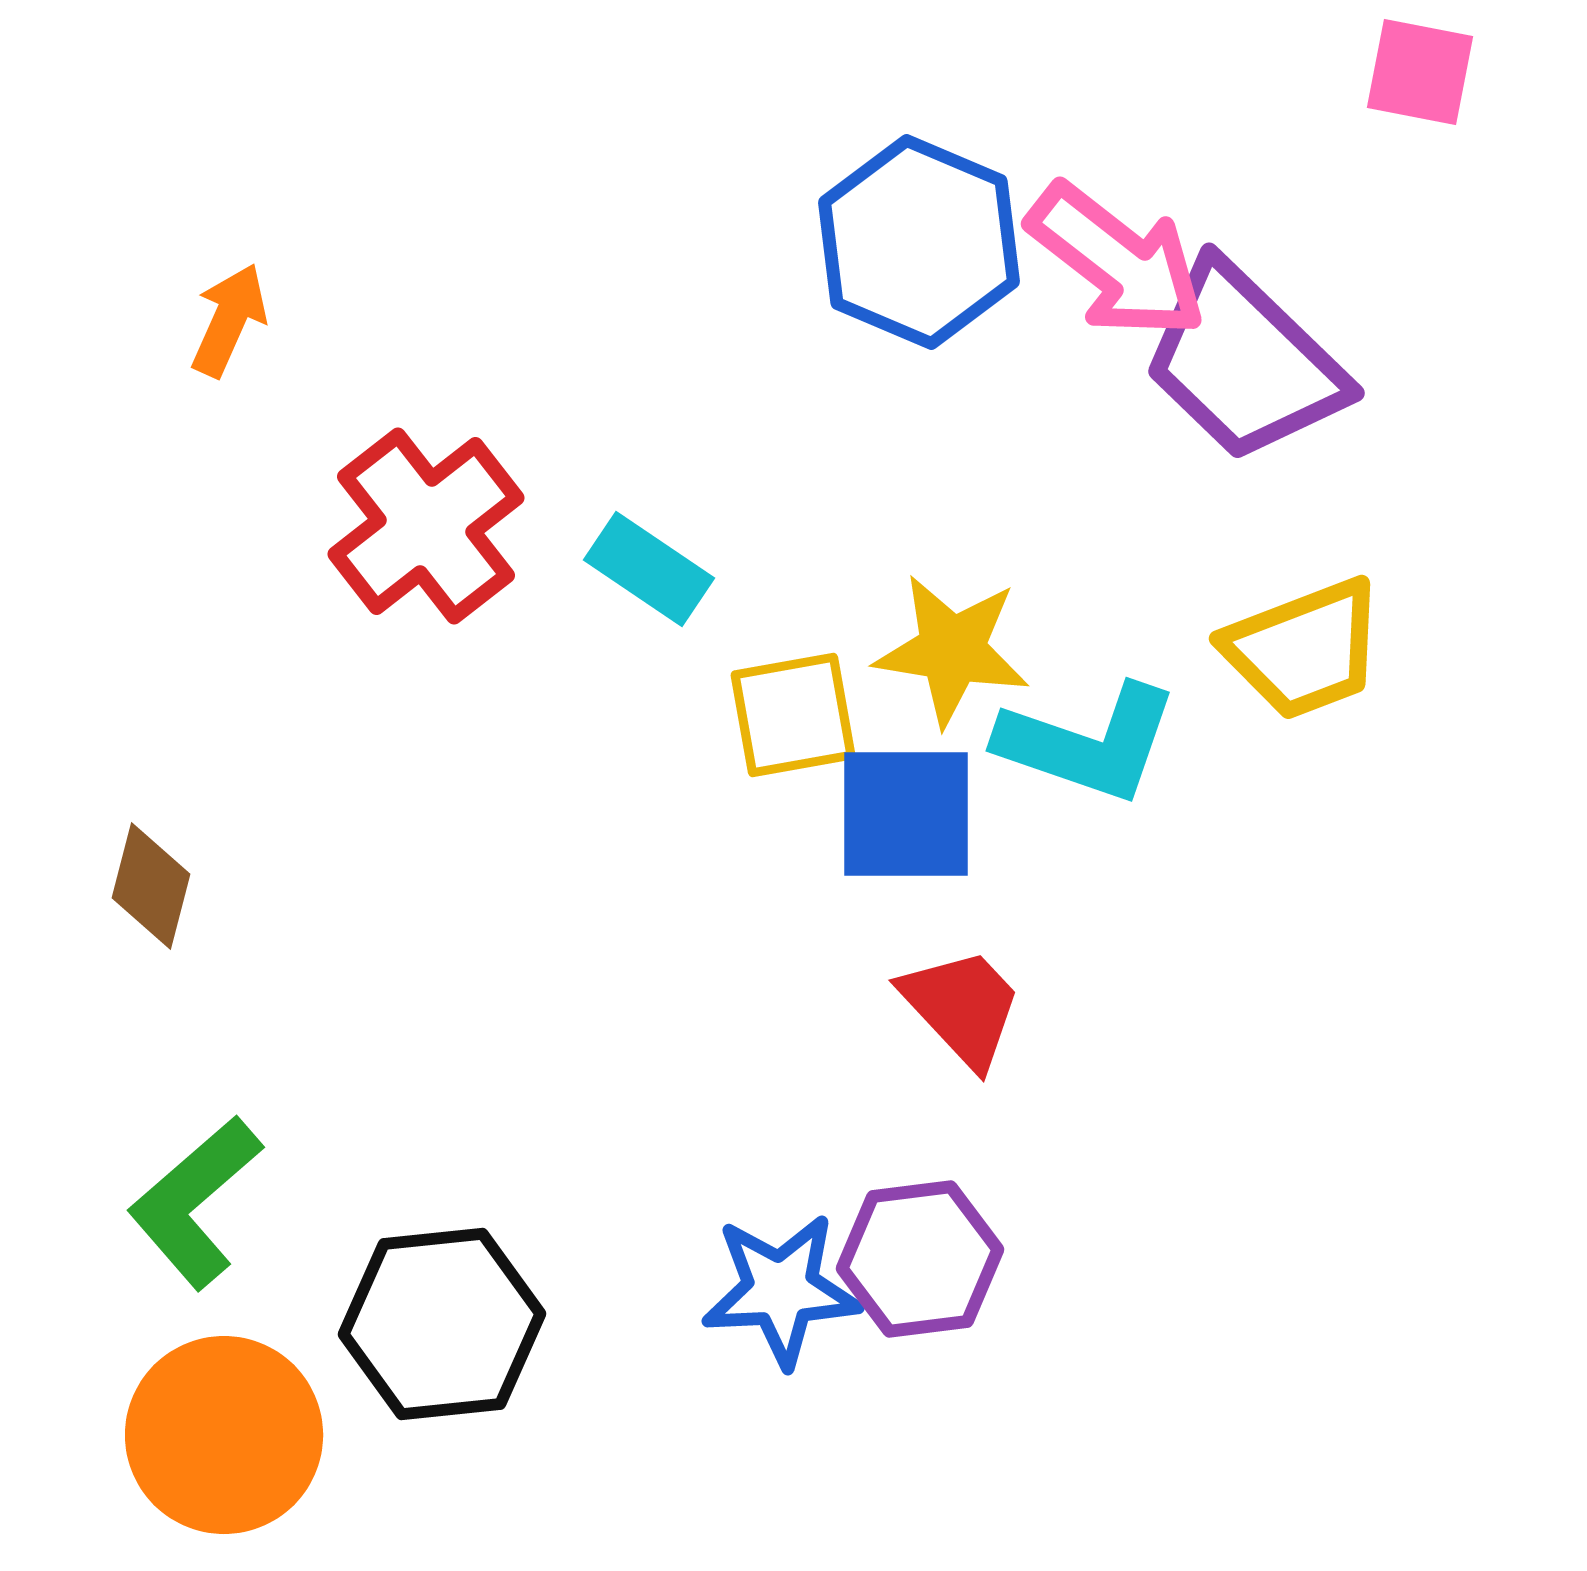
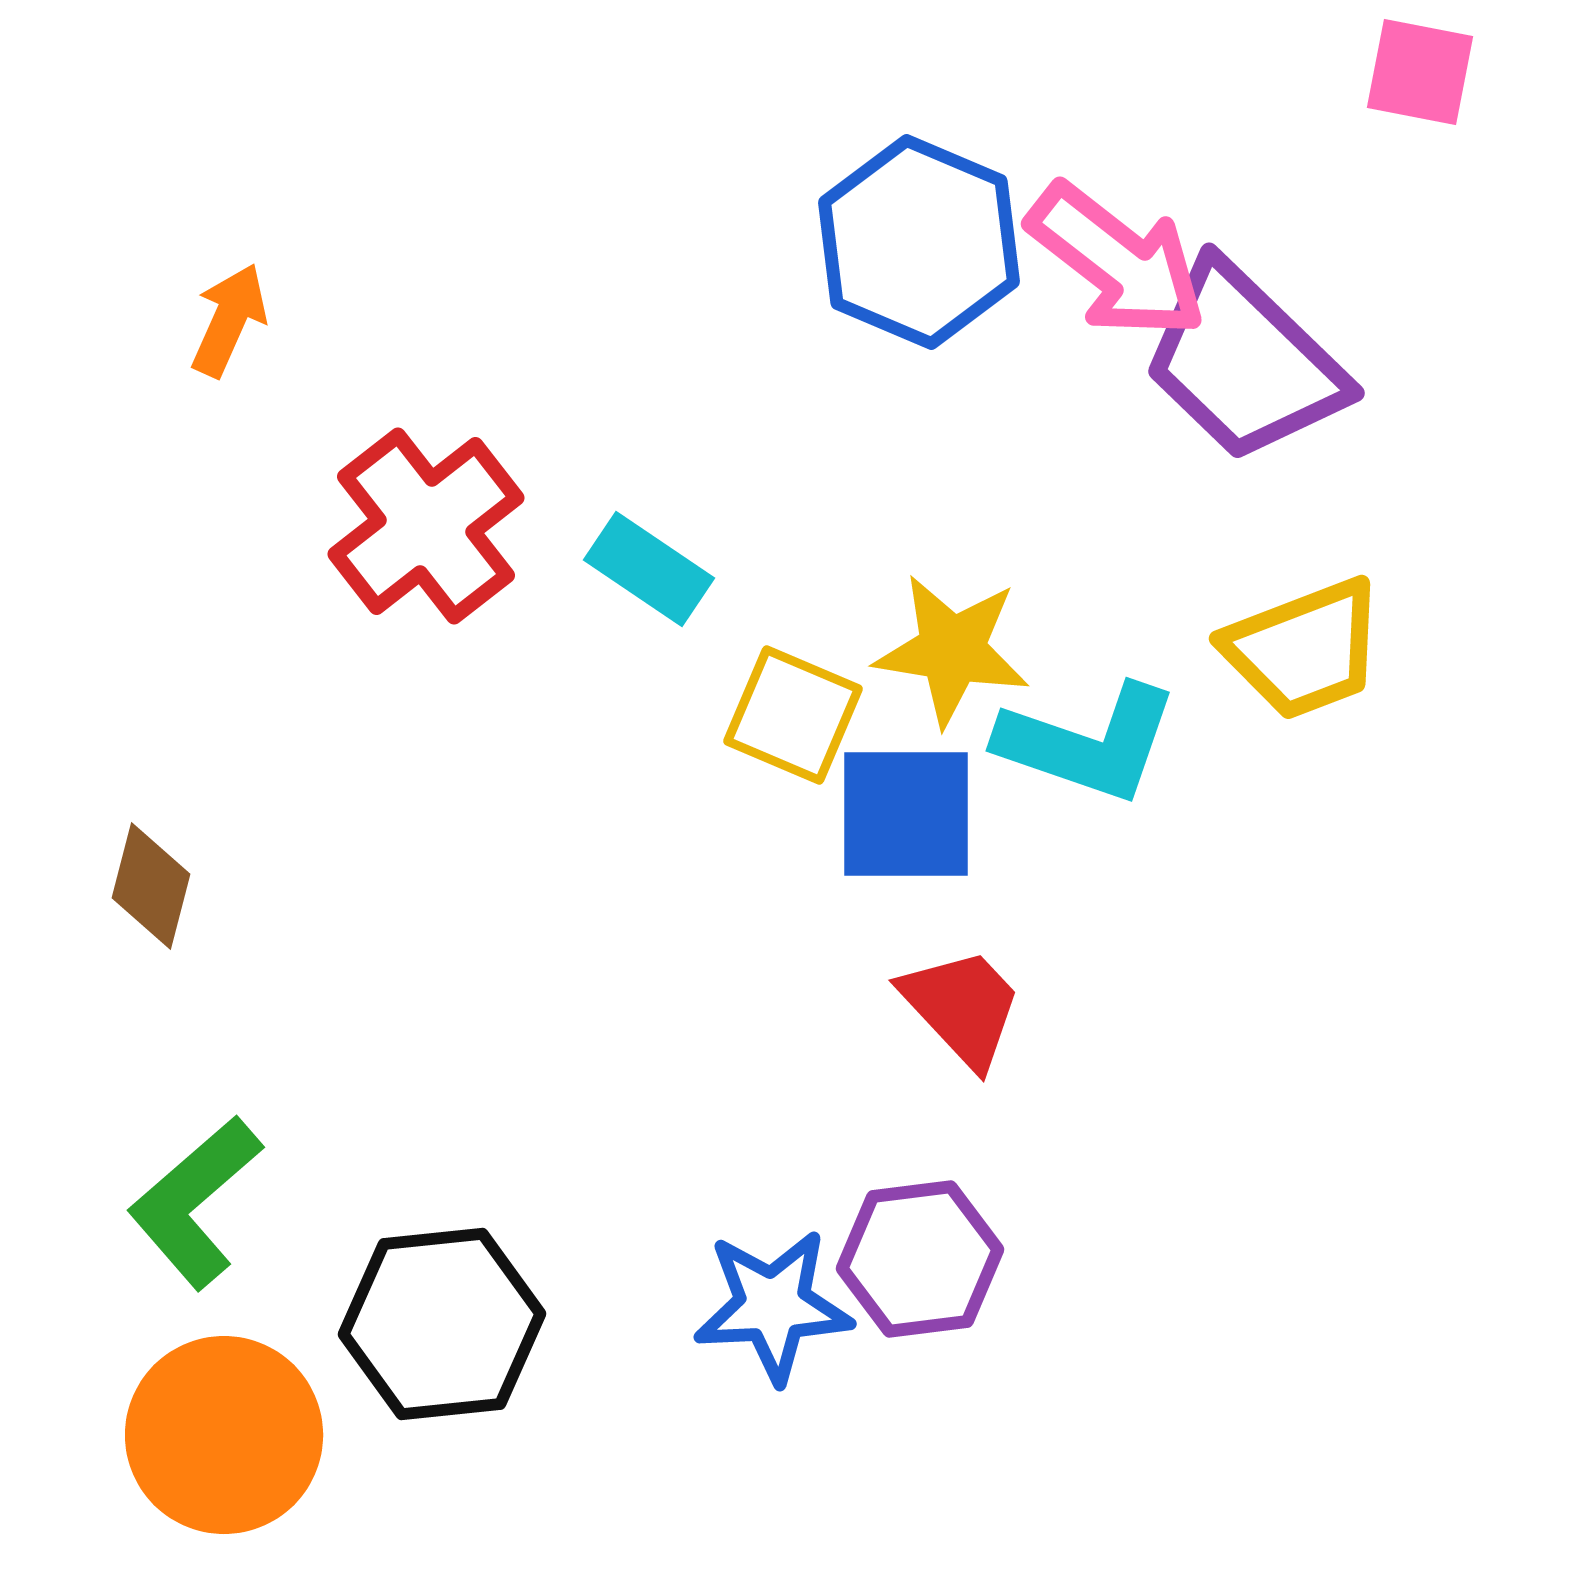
yellow square: rotated 33 degrees clockwise
blue star: moved 8 px left, 16 px down
